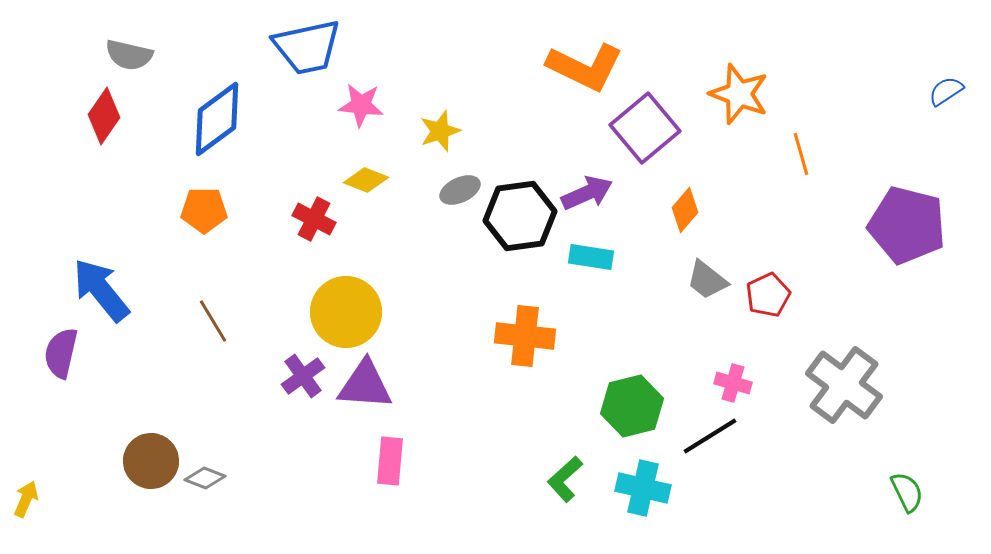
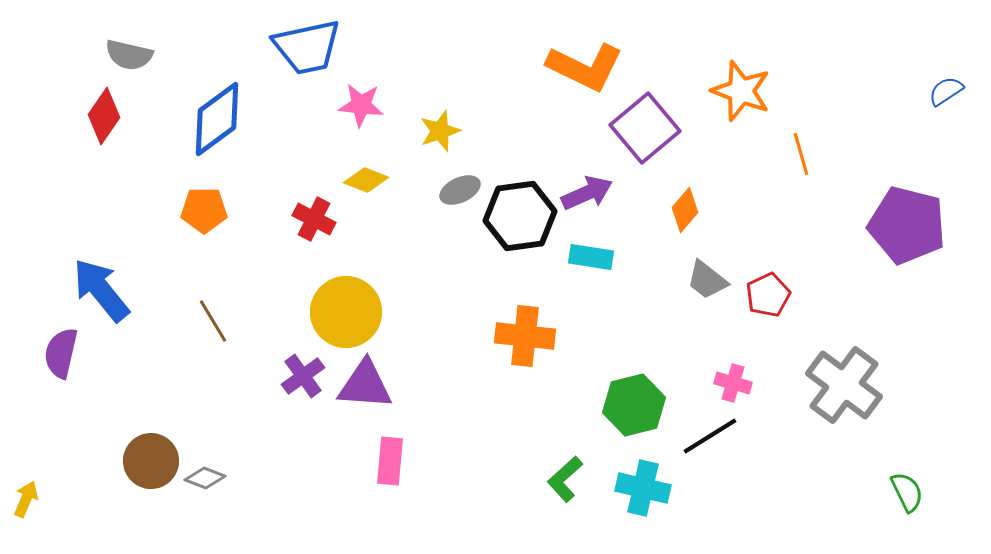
orange star: moved 2 px right, 3 px up
green hexagon: moved 2 px right, 1 px up
